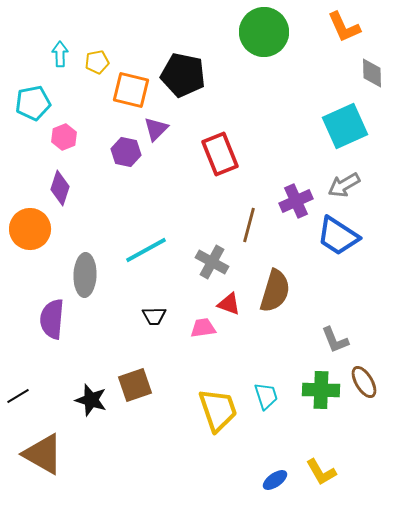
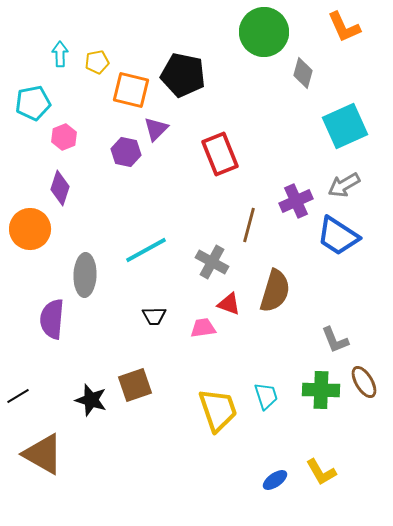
gray diamond: moved 69 px left; rotated 16 degrees clockwise
